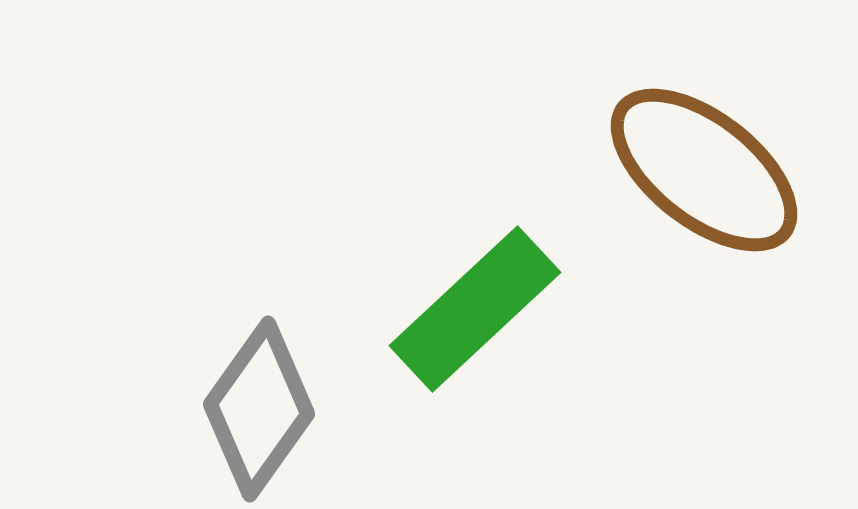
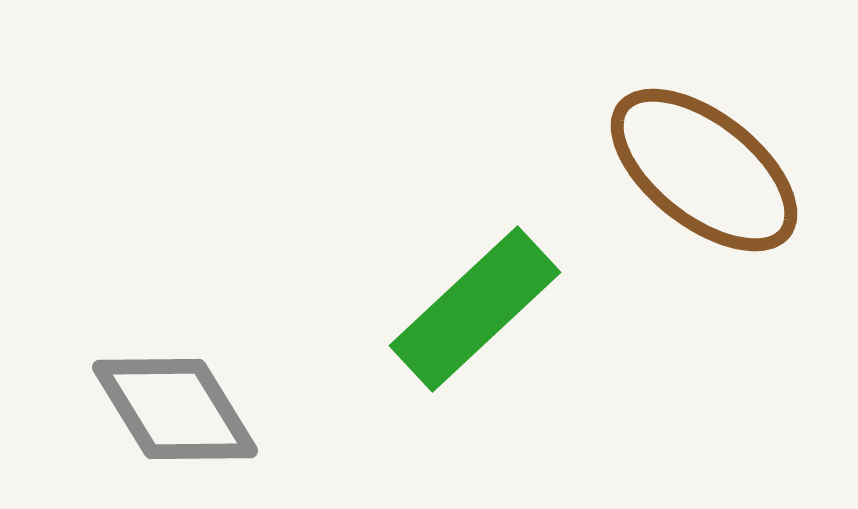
gray diamond: moved 84 px left; rotated 67 degrees counterclockwise
